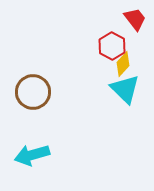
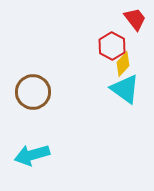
cyan triangle: rotated 8 degrees counterclockwise
